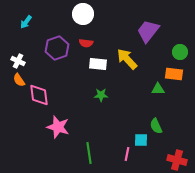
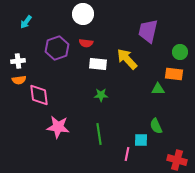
purple trapezoid: rotated 25 degrees counterclockwise
white cross: rotated 32 degrees counterclockwise
orange semicircle: rotated 64 degrees counterclockwise
pink star: rotated 10 degrees counterclockwise
green line: moved 10 px right, 19 px up
